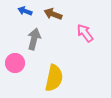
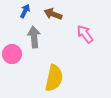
blue arrow: rotated 96 degrees clockwise
pink arrow: moved 1 px down
gray arrow: moved 2 px up; rotated 20 degrees counterclockwise
pink circle: moved 3 px left, 9 px up
